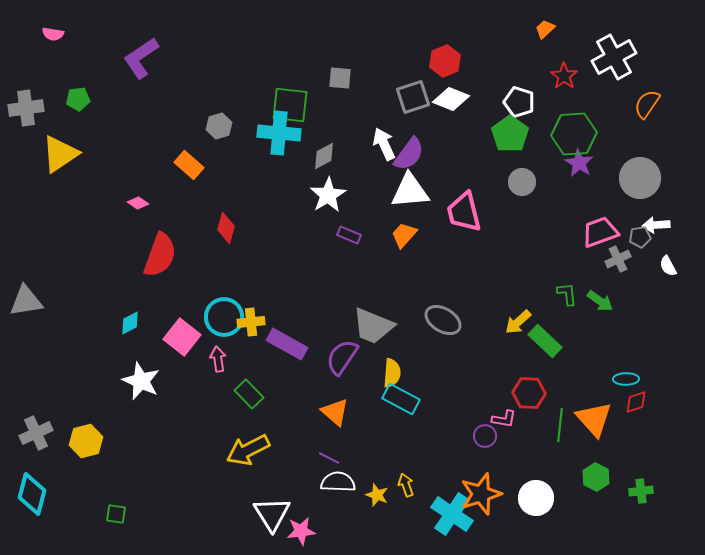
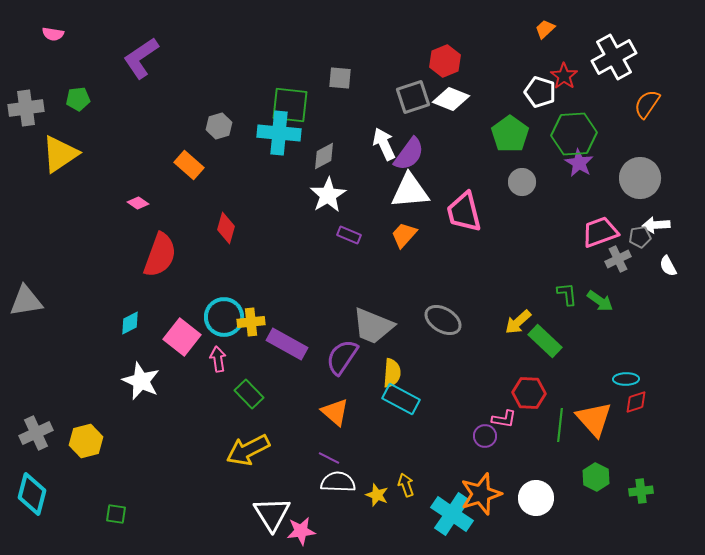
white pentagon at (519, 102): moved 21 px right, 10 px up
